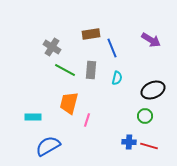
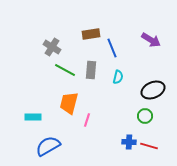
cyan semicircle: moved 1 px right, 1 px up
